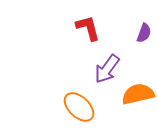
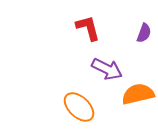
purple arrow: rotated 100 degrees counterclockwise
